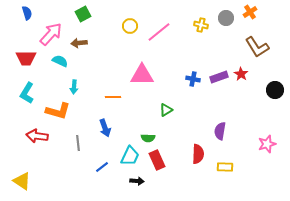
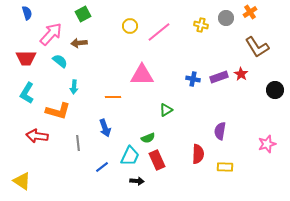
cyan semicircle: rotated 14 degrees clockwise
green semicircle: rotated 24 degrees counterclockwise
